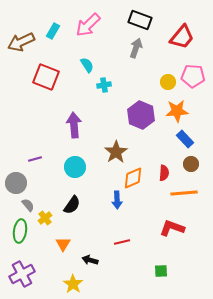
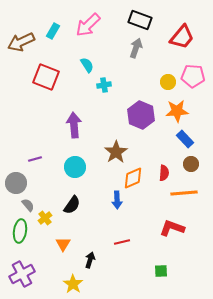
black arrow: rotated 91 degrees clockwise
